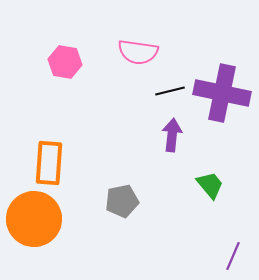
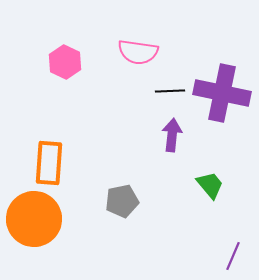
pink hexagon: rotated 16 degrees clockwise
black line: rotated 12 degrees clockwise
